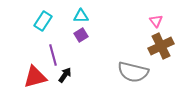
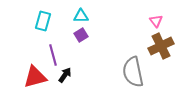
cyan rectangle: rotated 18 degrees counterclockwise
gray semicircle: rotated 64 degrees clockwise
